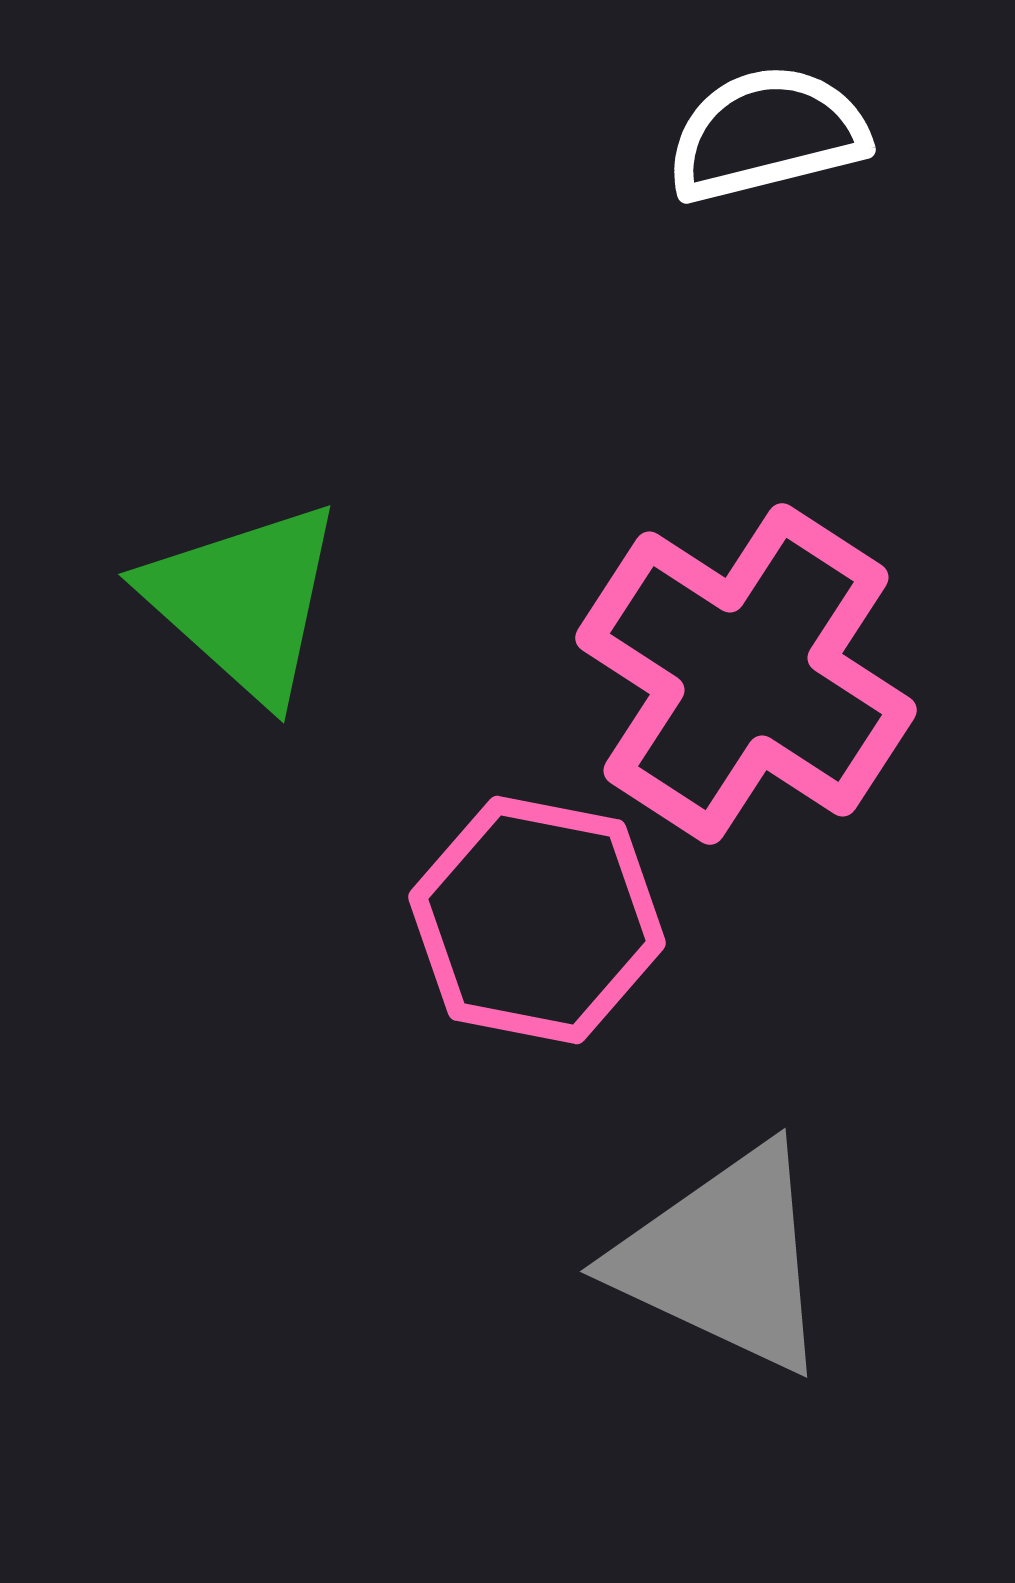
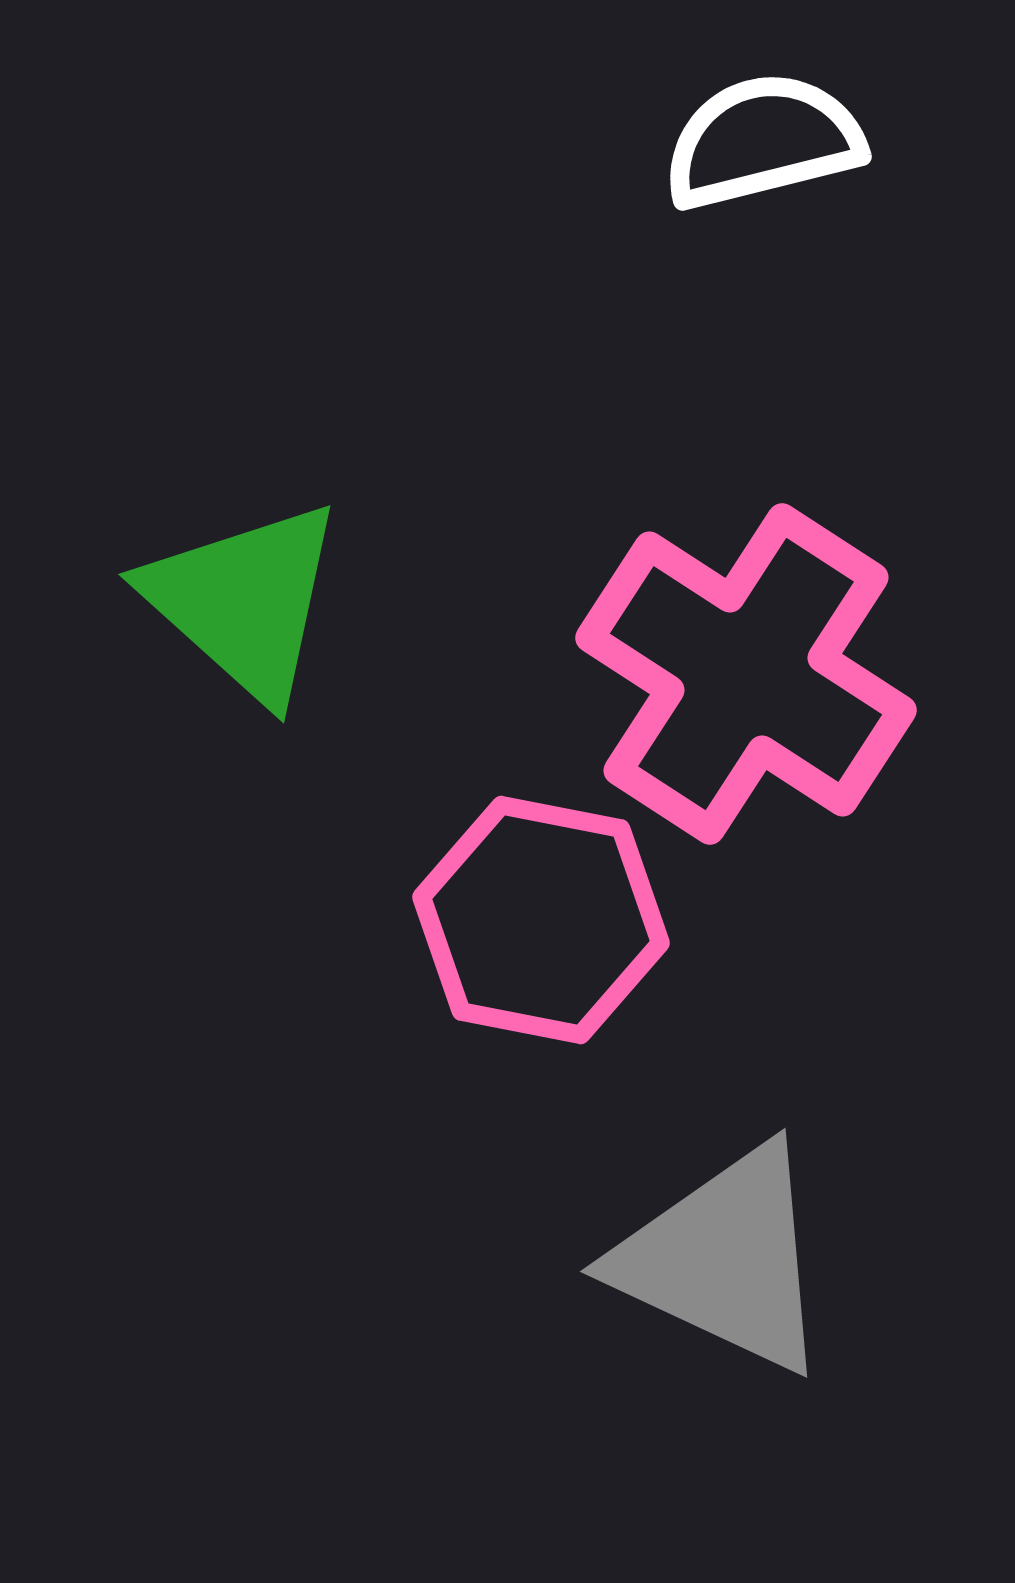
white semicircle: moved 4 px left, 7 px down
pink hexagon: moved 4 px right
